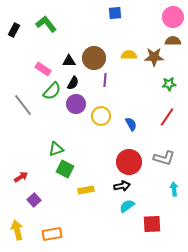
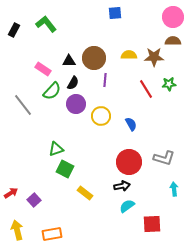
red line: moved 21 px left, 28 px up; rotated 66 degrees counterclockwise
red arrow: moved 10 px left, 16 px down
yellow rectangle: moved 1 px left, 3 px down; rotated 49 degrees clockwise
